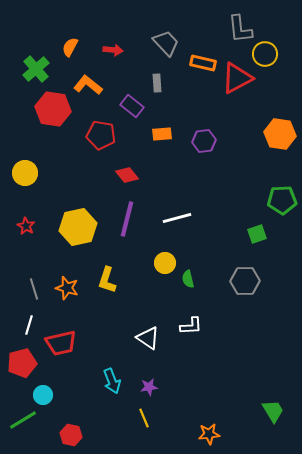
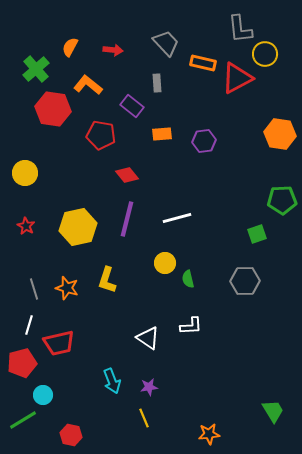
red trapezoid at (61, 343): moved 2 px left
